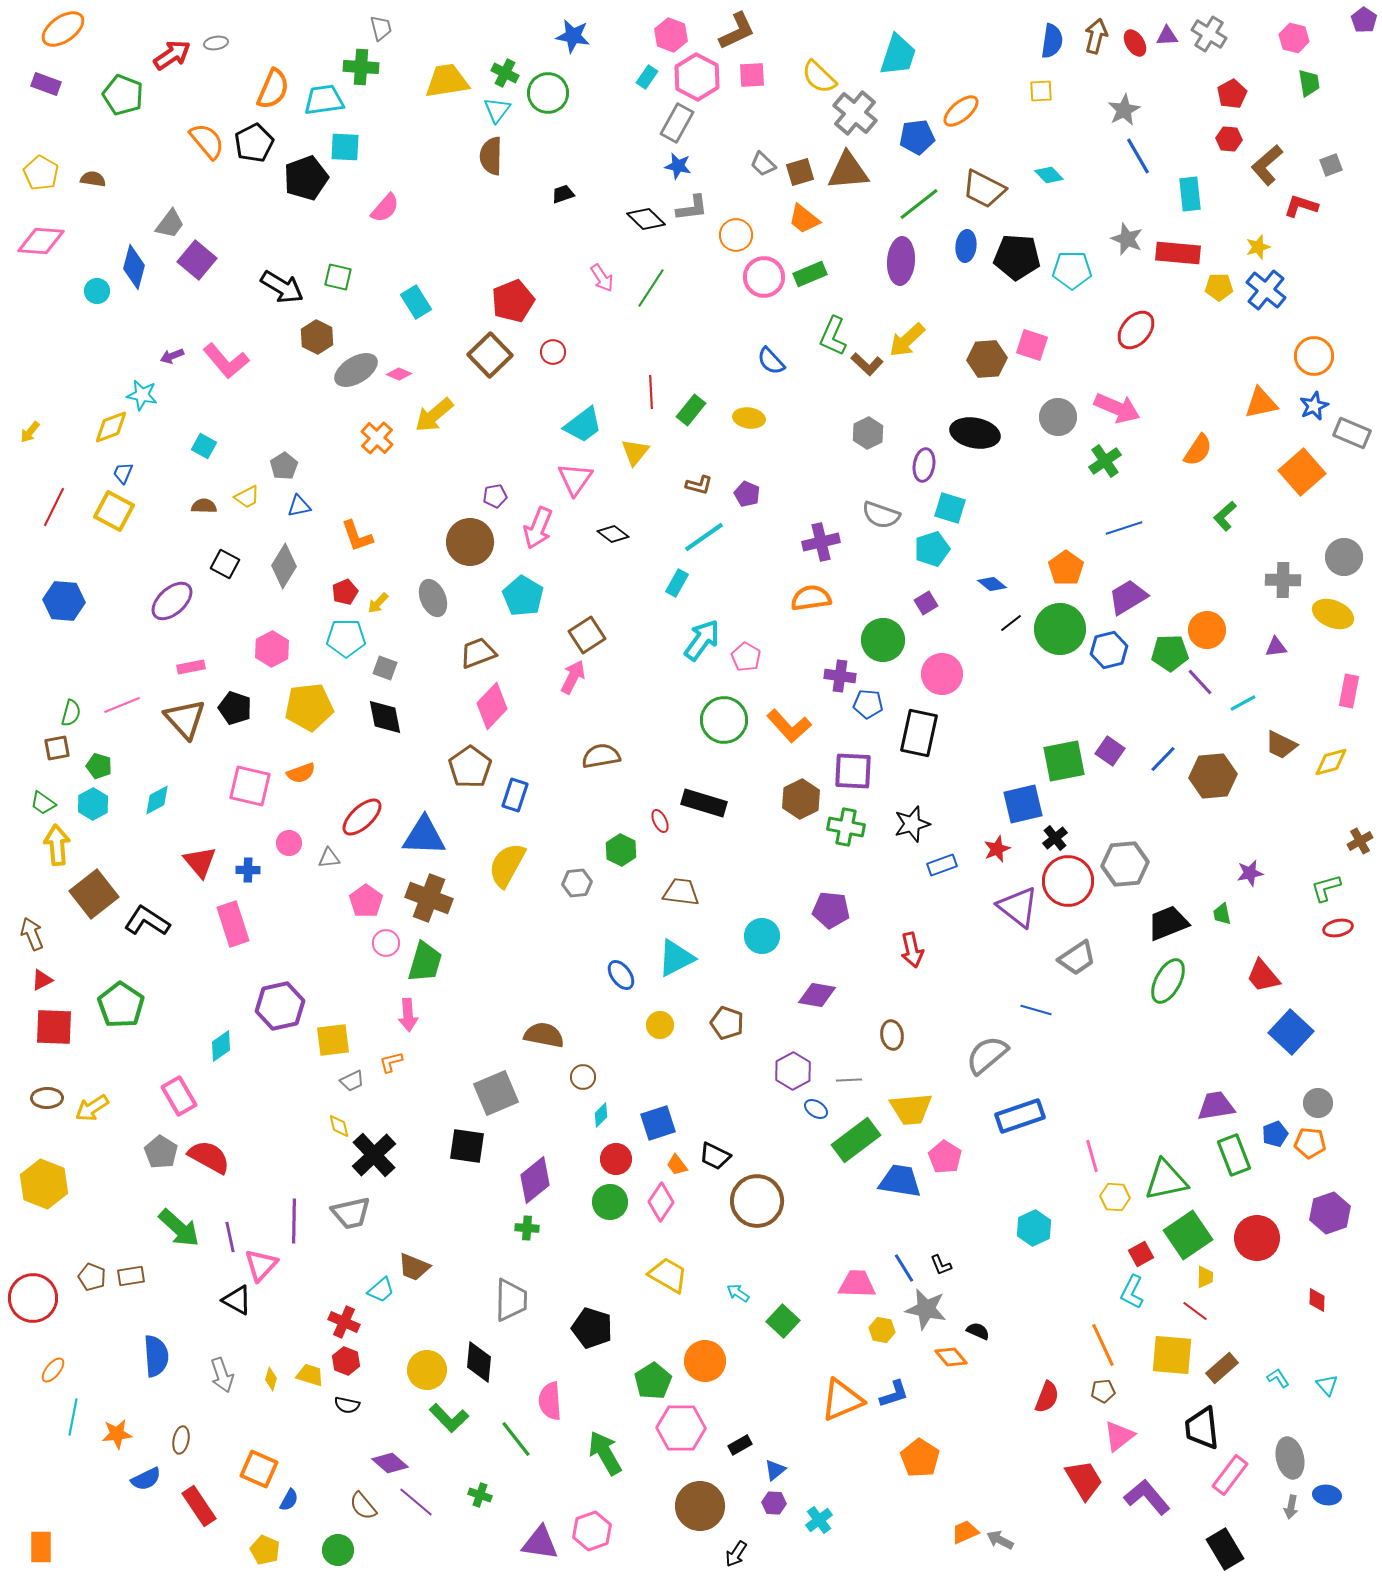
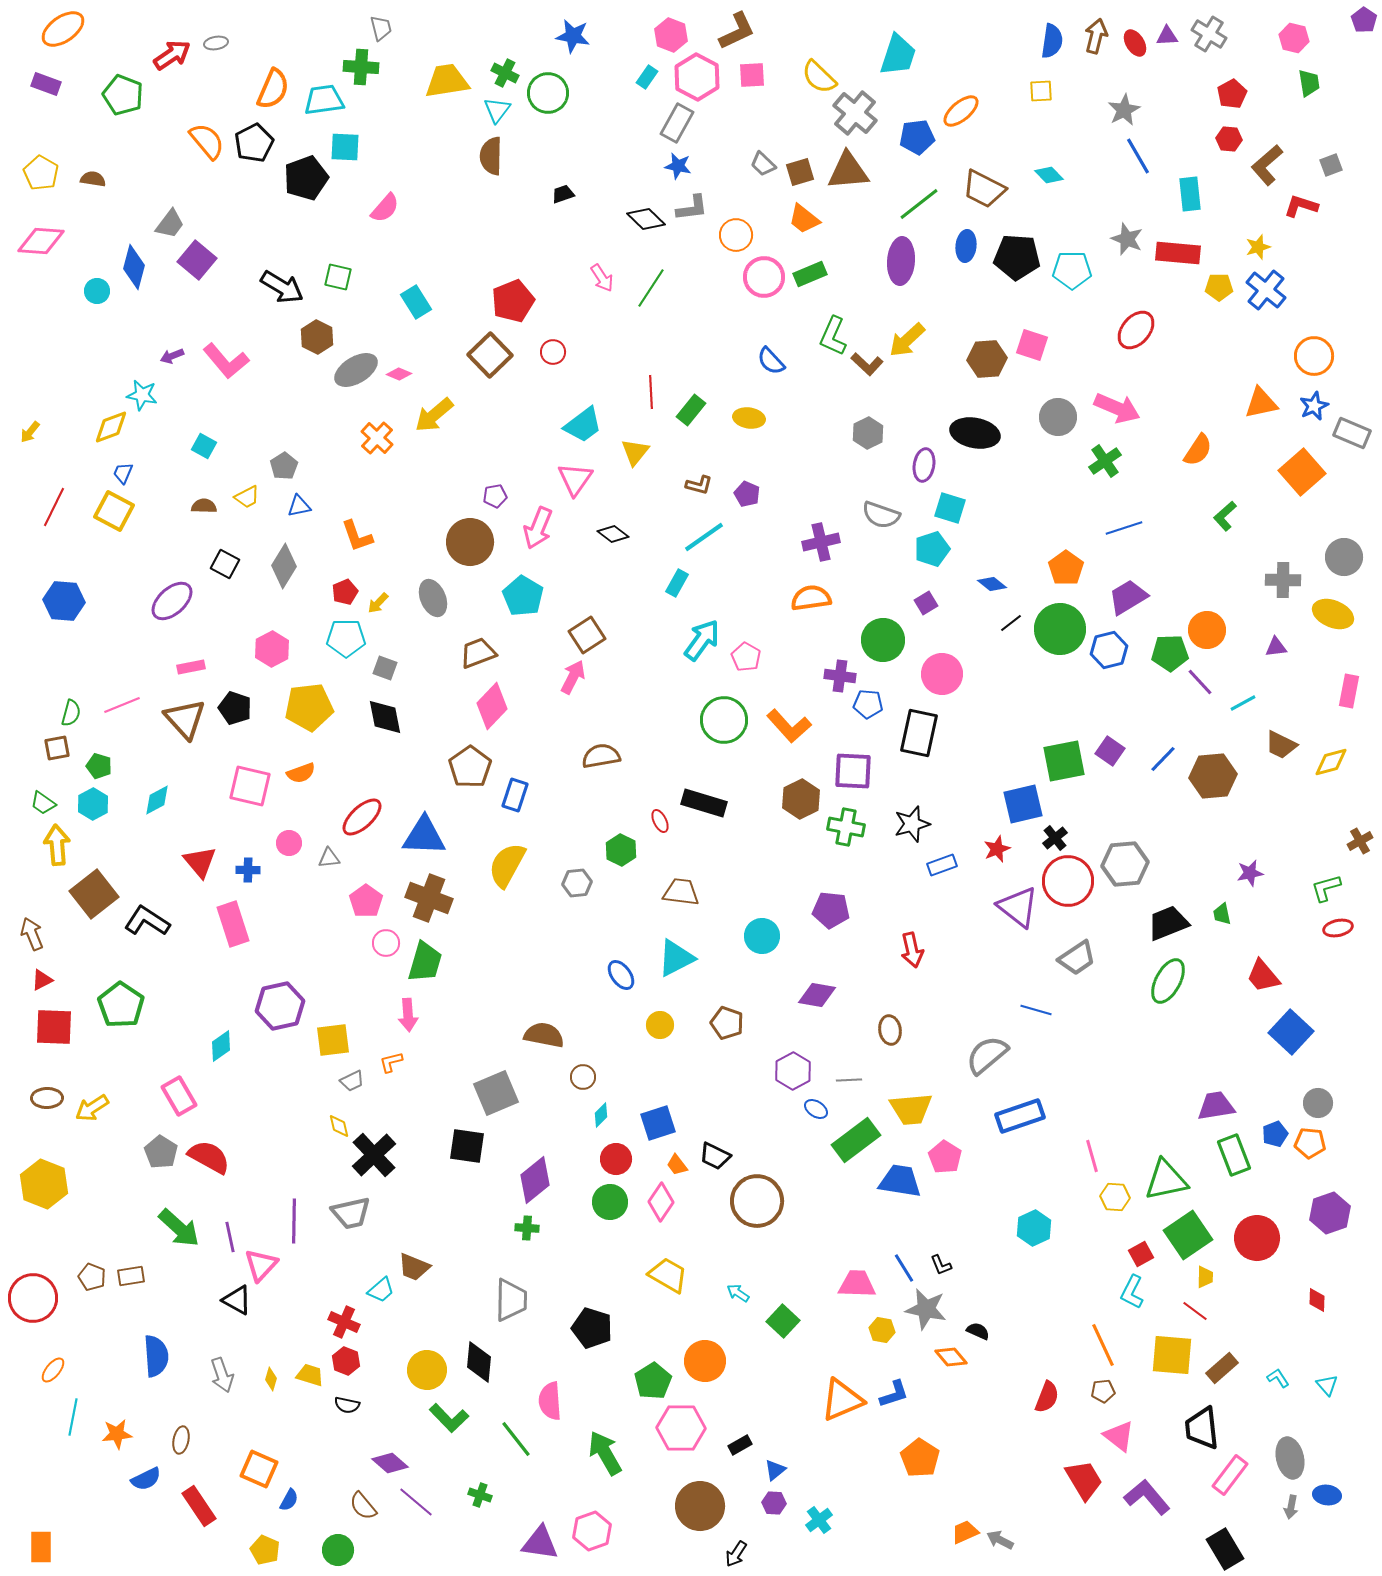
brown ellipse at (892, 1035): moved 2 px left, 5 px up
pink triangle at (1119, 1436): rotated 44 degrees counterclockwise
